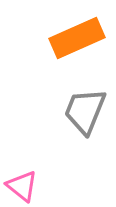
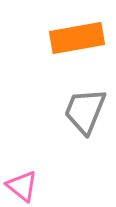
orange rectangle: rotated 14 degrees clockwise
